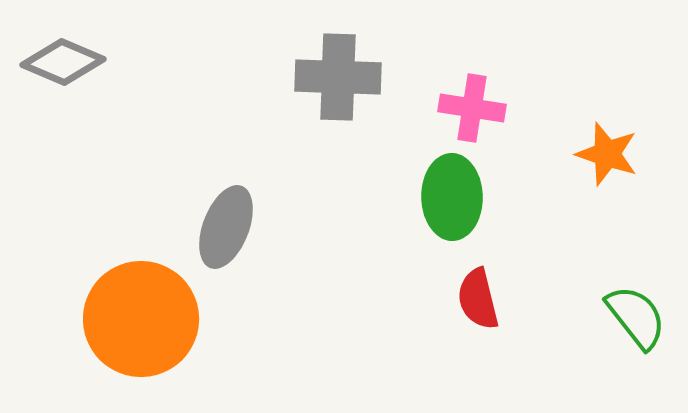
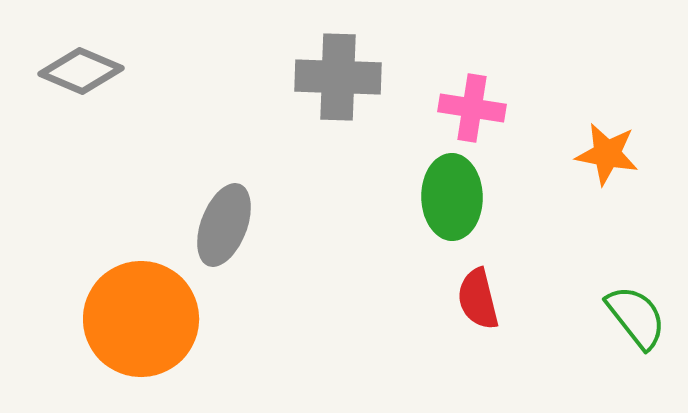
gray diamond: moved 18 px right, 9 px down
orange star: rotated 8 degrees counterclockwise
gray ellipse: moved 2 px left, 2 px up
